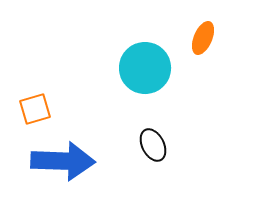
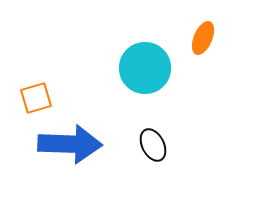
orange square: moved 1 px right, 11 px up
blue arrow: moved 7 px right, 17 px up
